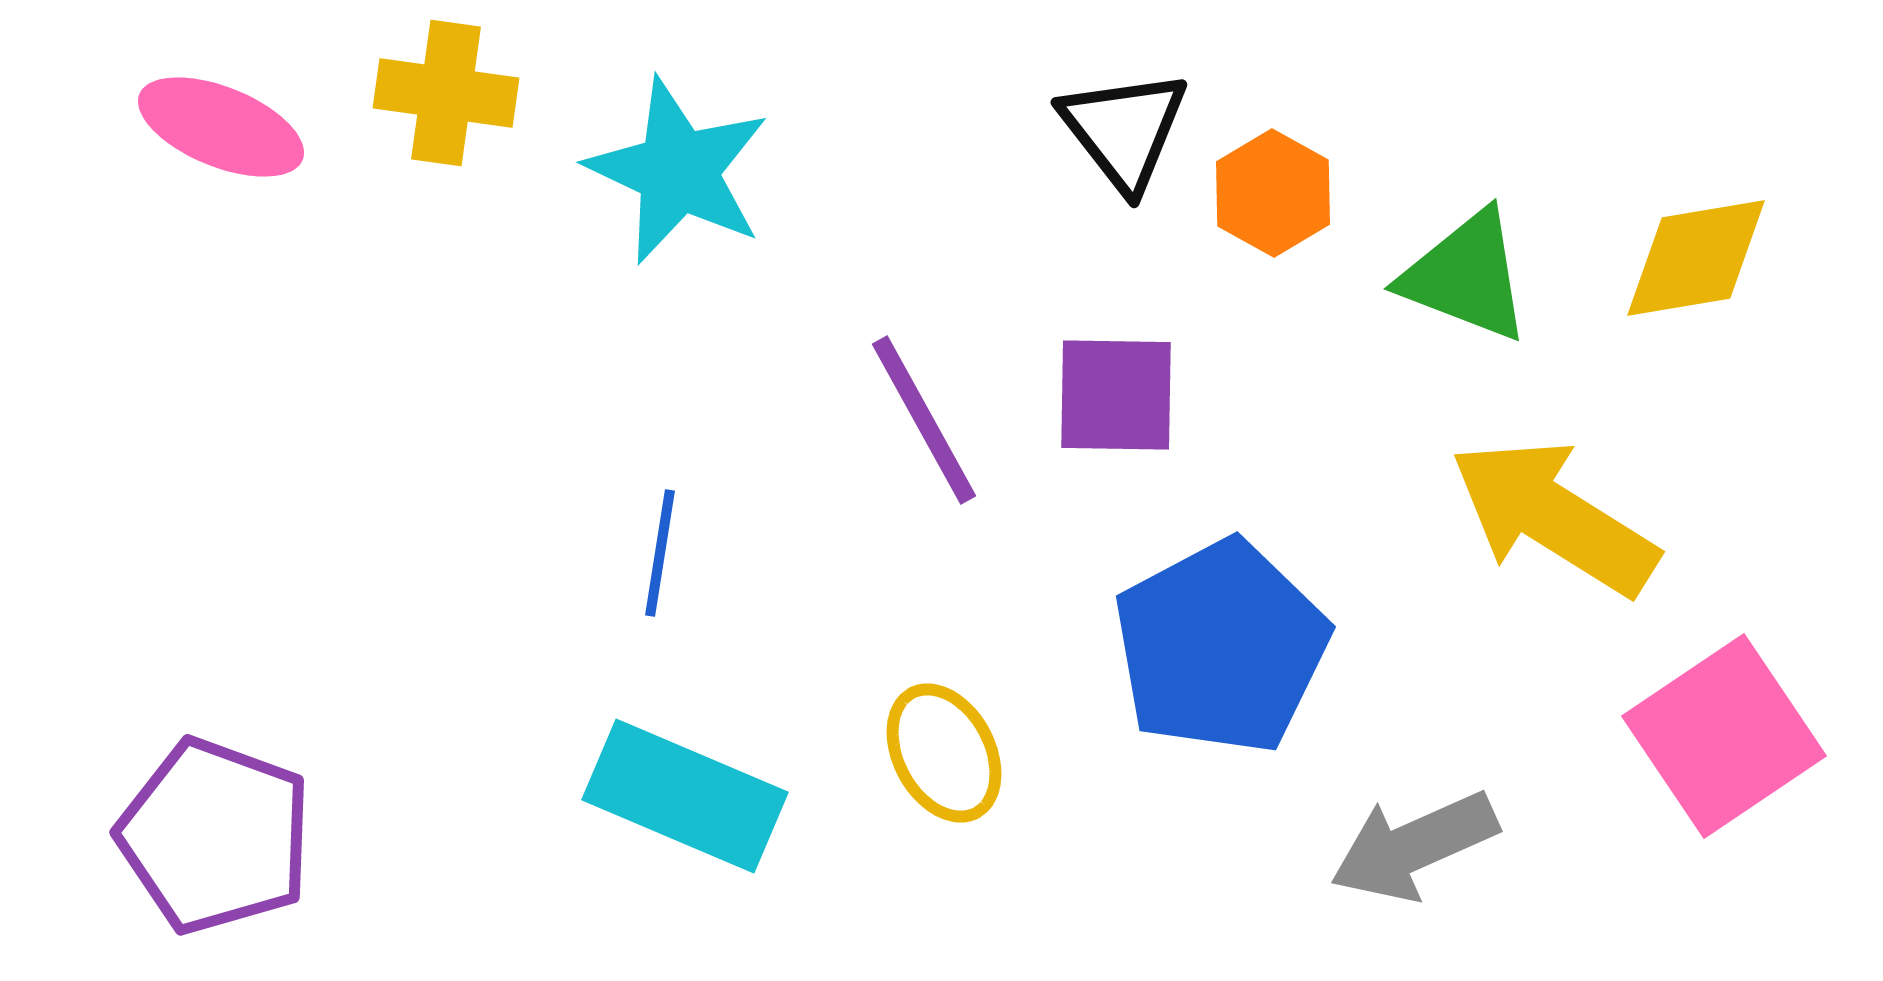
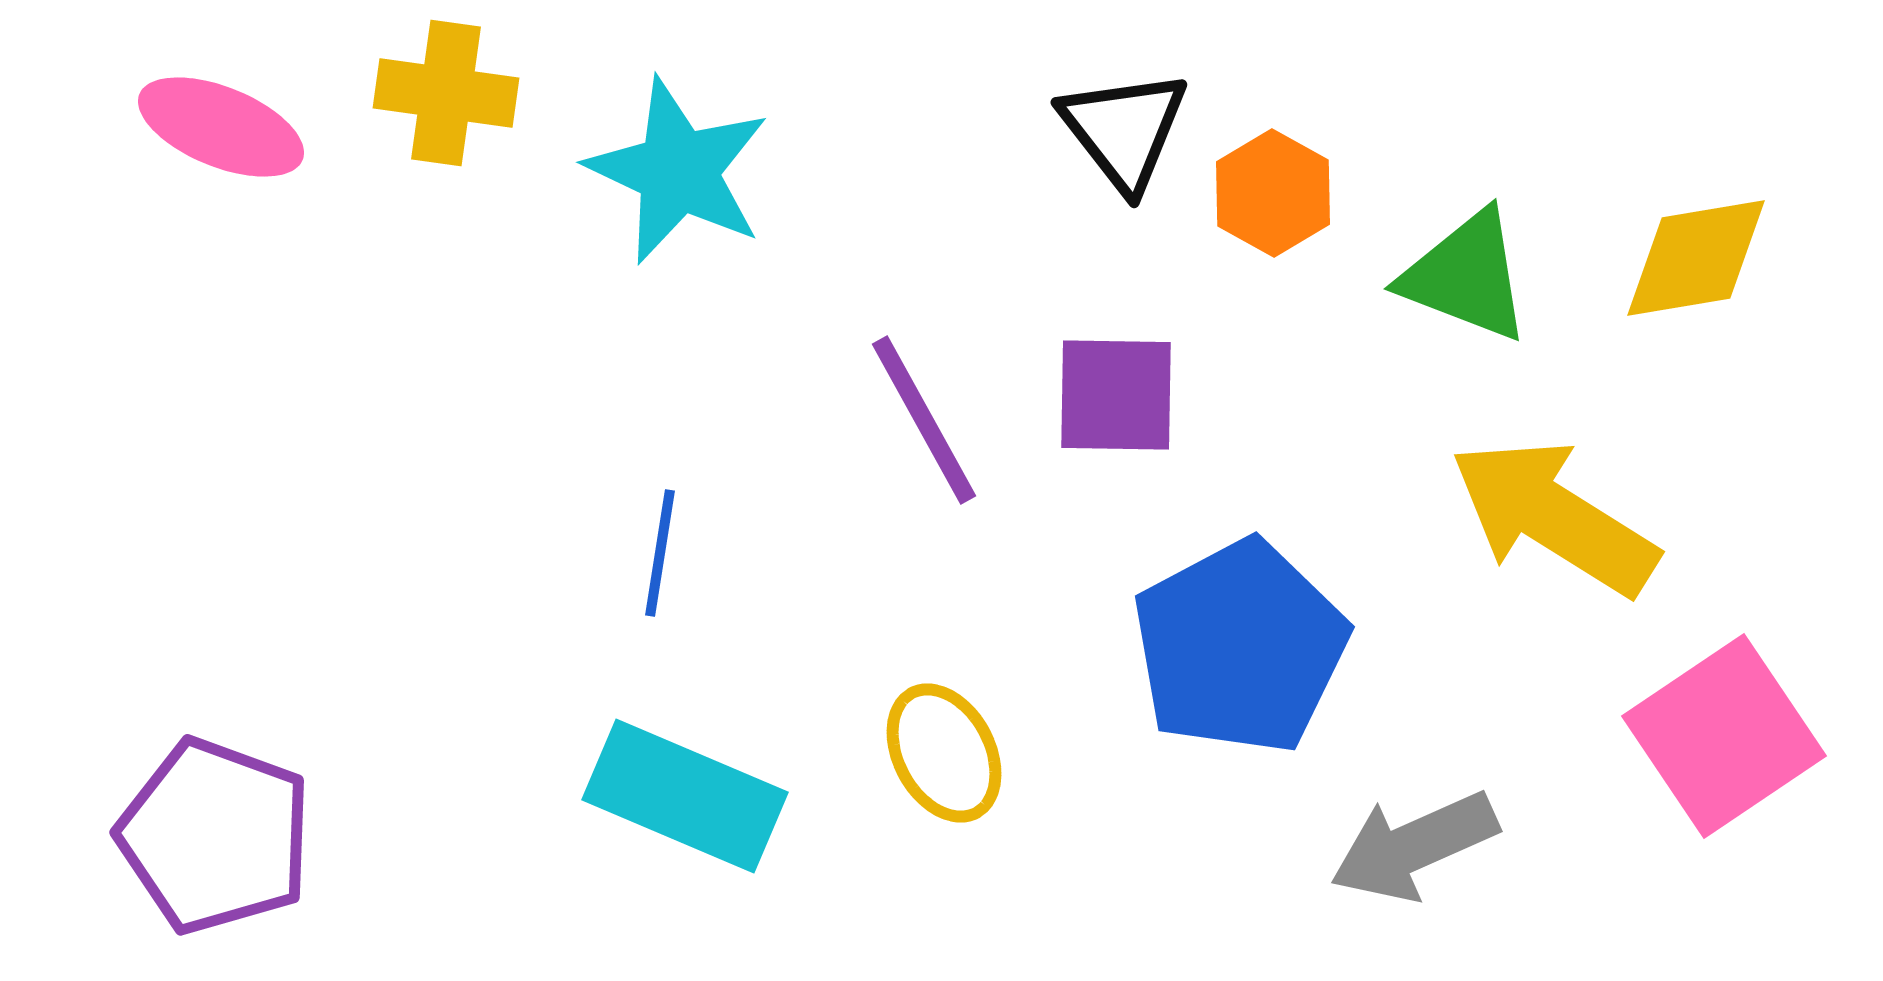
blue pentagon: moved 19 px right
